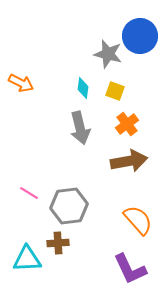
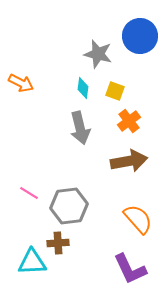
gray star: moved 10 px left
orange cross: moved 2 px right, 3 px up
orange semicircle: moved 1 px up
cyan triangle: moved 5 px right, 3 px down
